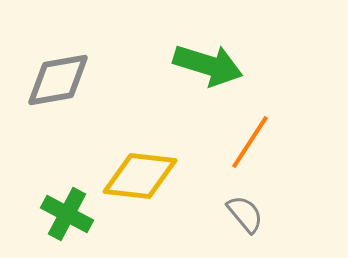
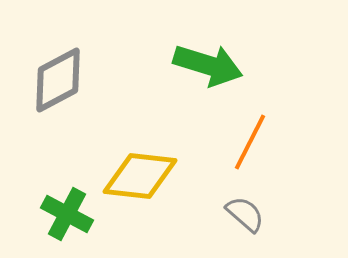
gray diamond: rotated 18 degrees counterclockwise
orange line: rotated 6 degrees counterclockwise
gray semicircle: rotated 9 degrees counterclockwise
